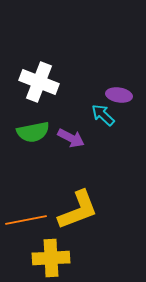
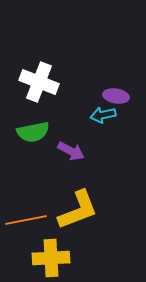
purple ellipse: moved 3 px left, 1 px down
cyan arrow: rotated 55 degrees counterclockwise
purple arrow: moved 13 px down
